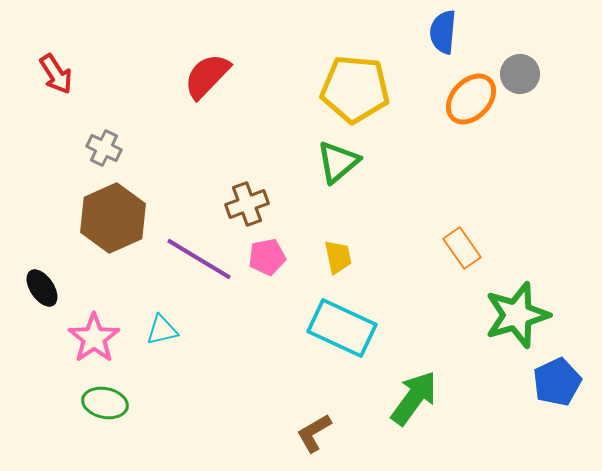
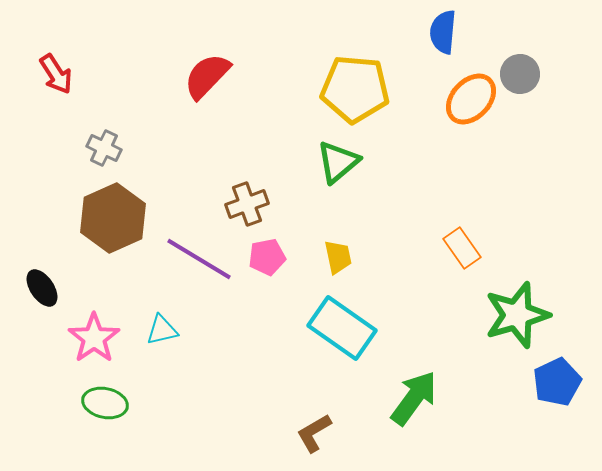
cyan rectangle: rotated 10 degrees clockwise
